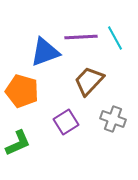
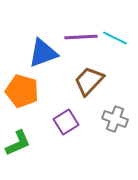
cyan line: rotated 35 degrees counterclockwise
blue triangle: moved 2 px left, 1 px down
gray cross: moved 2 px right
